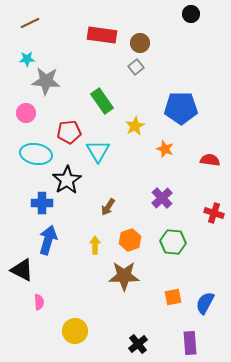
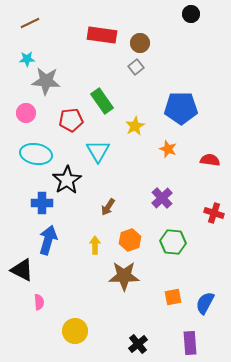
red pentagon: moved 2 px right, 12 px up
orange star: moved 3 px right
